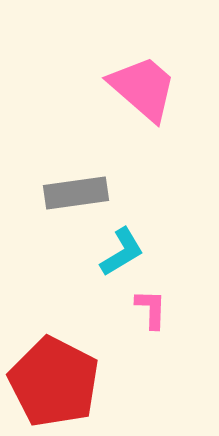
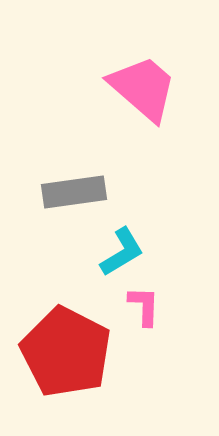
gray rectangle: moved 2 px left, 1 px up
pink L-shape: moved 7 px left, 3 px up
red pentagon: moved 12 px right, 30 px up
